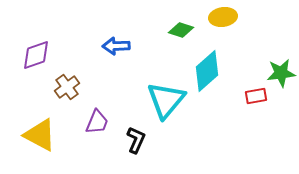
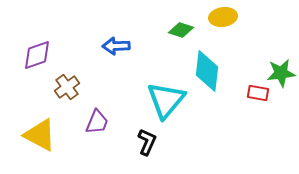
purple diamond: moved 1 px right
cyan diamond: rotated 42 degrees counterclockwise
red rectangle: moved 2 px right, 3 px up; rotated 20 degrees clockwise
black L-shape: moved 11 px right, 2 px down
